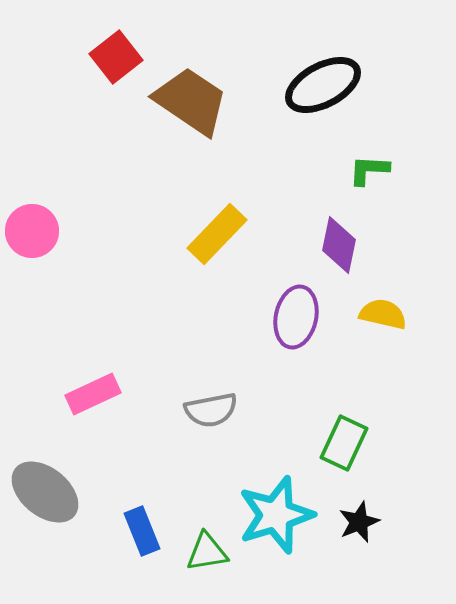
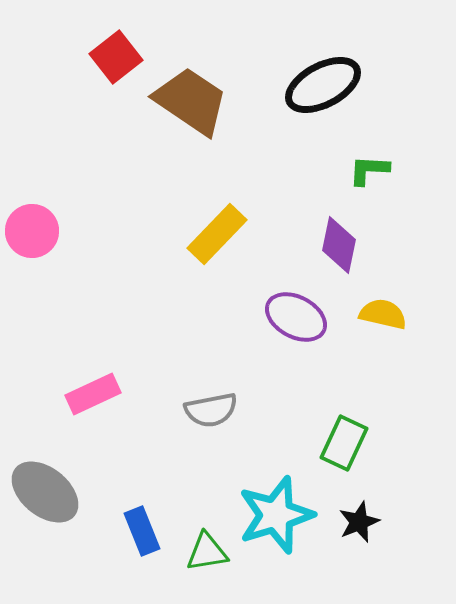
purple ellipse: rotated 74 degrees counterclockwise
